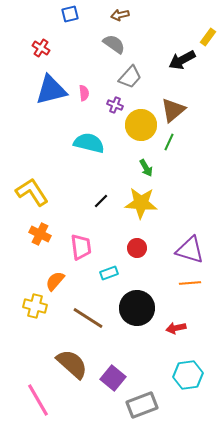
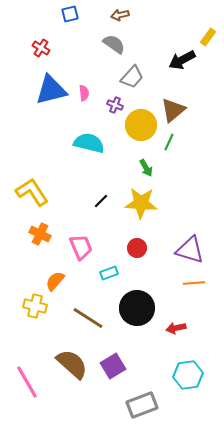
gray trapezoid: moved 2 px right
pink trapezoid: rotated 16 degrees counterclockwise
orange line: moved 4 px right
purple square: moved 12 px up; rotated 20 degrees clockwise
pink line: moved 11 px left, 18 px up
